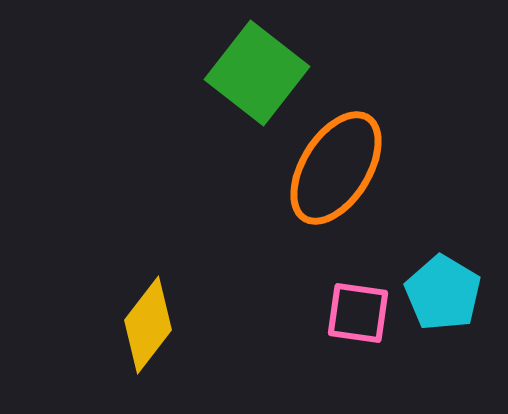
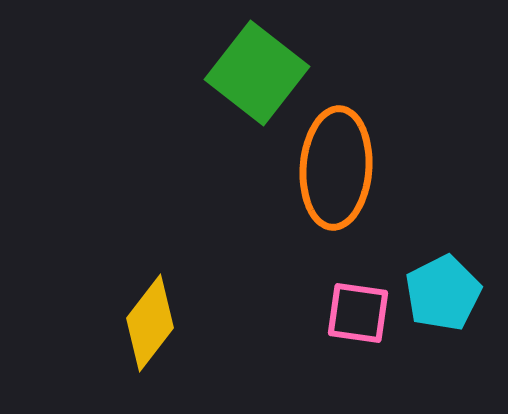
orange ellipse: rotated 28 degrees counterclockwise
cyan pentagon: rotated 14 degrees clockwise
yellow diamond: moved 2 px right, 2 px up
